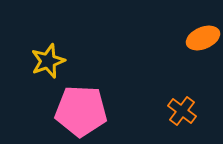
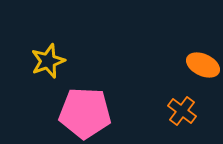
orange ellipse: moved 27 px down; rotated 48 degrees clockwise
pink pentagon: moved 4 px right, 2 px down
